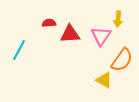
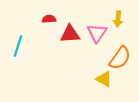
red semicircle: moved 4 px up
pink triangle: moved 4 px left, 3 px up
cyan line: moved 1 px left, 4 px up; rotated 10 degrees counterclockwise
orange semicircle: moved 2 px left, 2 px up
yellow triangle: moved 1 px up
